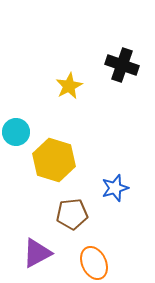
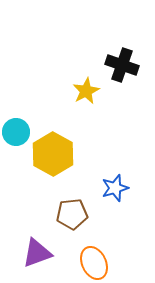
yellow star: moved 17 px right, 5 px down
yellow hexagon: moved 1 px left, 6 px up; rotated 12 degrees clockwise
purple triangle: rotated 8 degrees clockwise
